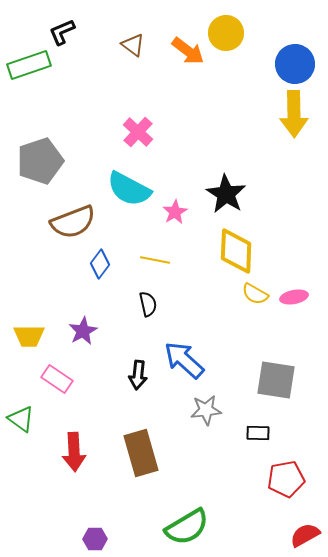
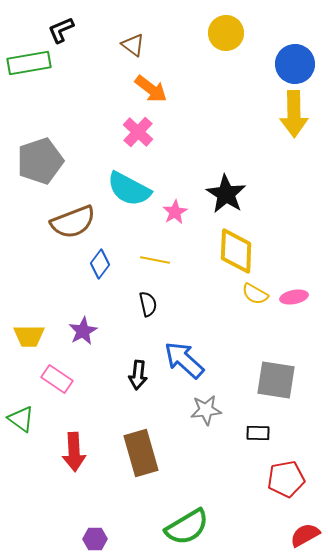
black L-shape: moved 1 px left, 2 px up
orange arrow: moved 37 px left, 38 px down
green rectangle: moved 2 px up; rotated 9 degrees clockwise
